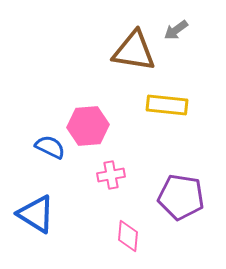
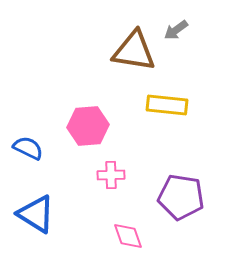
blue semicircle: moved 22 px left, 1 px down
pink cross: rotated 8 degrees clockwise
pink diamond: rotated 24 degrees counterclockwise
